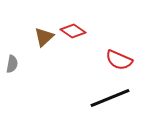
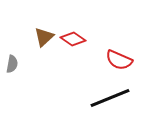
red diamond: moved 8 px down
